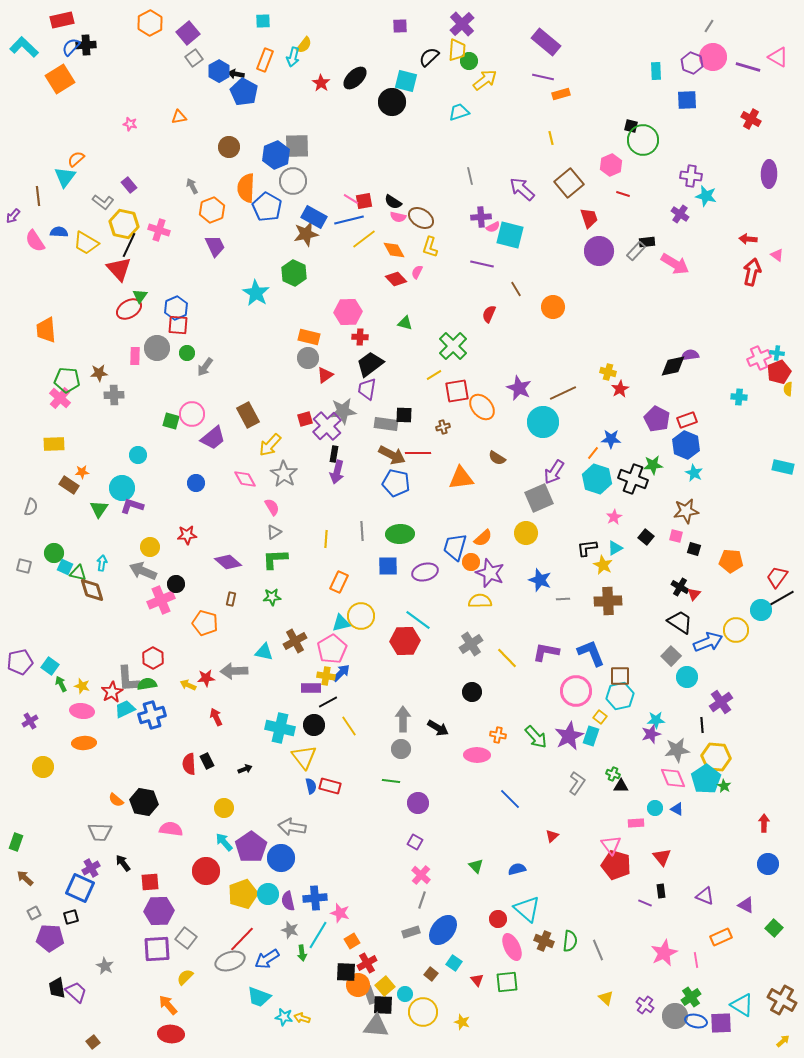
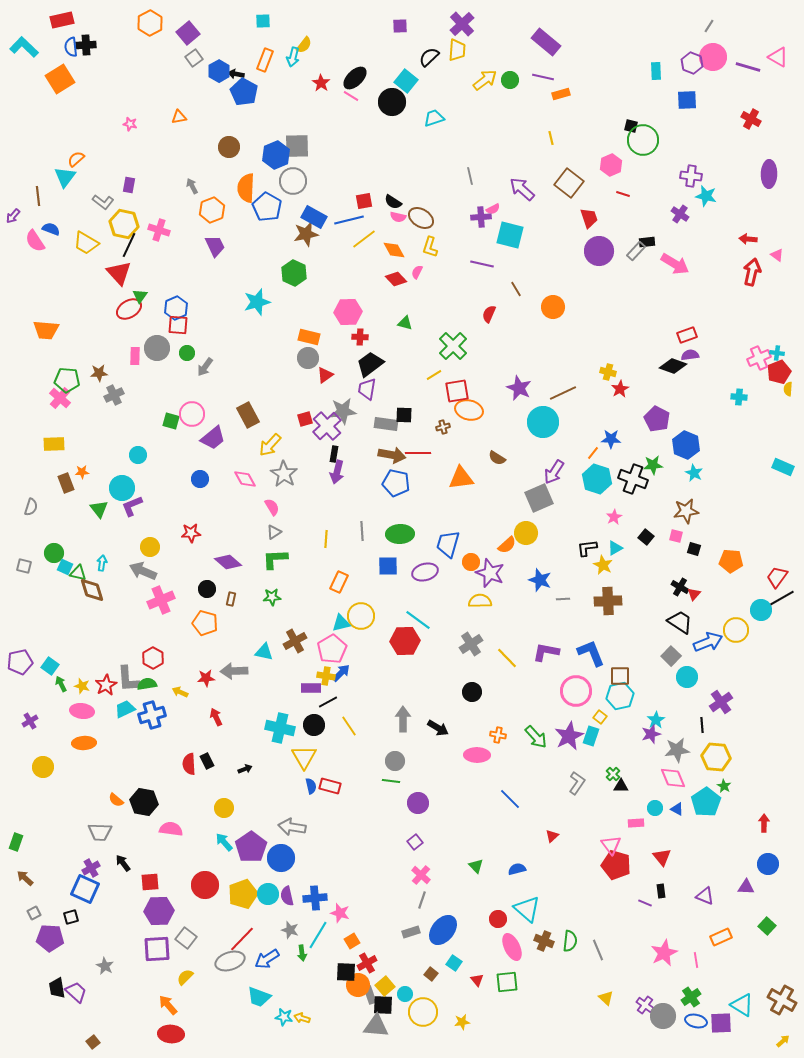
blue semicircle at (71, 47): rotated 48 degrees counterclockwise
green circle at (469, 61): moved 41 px right, 19 px down
cyan square at (406, 81): rotated 25 degrees clockwise
cyan trapezoid at (459, 112): moved 25 px left, 6 px down
brown square at (569, 183): rotated 12 degrees counterclockwise
purple rectangle at (129, 185): rotated 49 degrees clockwise
pink line at (351, 199): moved 103 px up
pink semicircle at (493, 227): moved 18 px up
blue semicircle at (59, 232): moved 8 px left, 3 px up; rotated 18 degrees clockwise
red triangle at (119, 269): moved 4 px down
cyan star at (256, 293): moved 1 px right, 9 px down; rotated 24 degrees clockwise
orange trapezoid at (46, 330): rotated 80 degrees counterclockwise
black diamond at (673, 366): rotated 32 degrees clockwise
gray cross at (114, 395): rotated 24 degrees counterclockwise
orange ellipse at (482, 407): moved 13 px left, 3 px down; rotated 36 degrees counterclockwise
red rectangle at (687, 420): moved 85 px up
brown arrow at (392, 455): rotated 16 degrees counterclockwise
cyan rectangle at (783, 467): rotated 10 degrees clockwise
blue circle at (196, 483): moved 4 px right, 4 px up
brown rectangle at (69, 485): moved 3 px left, 2 px up; rotated 36 degrees clockwise
purple L-shape at (132, 506): rotated 40 degrees counterclockwise
green triangle at (99, 509): rotated 12 degrees counterclockwise
red star at (187, 535): moved 4 px right, 2 px up
orange semicircle at (483, 538): moved 24 px right, 7 px down
blue trapezoid at (455, 547): moved 7 px left, 3 px up
black circle at (176, 584): moved 31 px right, 5 px down
yellow arrow at (188, 685): moved 8 px left, 7 px down
red star at (112, 692): moved 6 px left, 7 px up
cyan star at (656, 720): rotated 30 degrees counterclockwise
gray circle at (401, 749): moved 6 px left, 12 px down
yellow triangle at (304, 757): rotated 8 degrees clockwise
green cross at (613, 774): rotated 24 degrees clockwise
cyan pentagon at (706, 779): moved 23 px down
purple square at (415, 842): rotated 21 degrees clockwise
red circle at (206, 871): moved 1 px left, 14 px down
blue square at (80, 888): moved 5 px right, 1 px down
purple semicircle at (288, 901): moved 1 px left, 5 px up
purple triangle at (746, 905): moved 18 px up; rotated 24 degrees counterclockwise
green square at (774, 928): moved 7 px left, 2 px up
gray circle at (675, 1016): moved 12 px left
yellow star at (462, 1022): rotated 28 degrees counterclockwise
